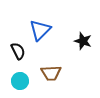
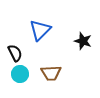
black semicircle: moved 3 px left, 2 px down
cyan circle: moved 7 px up
